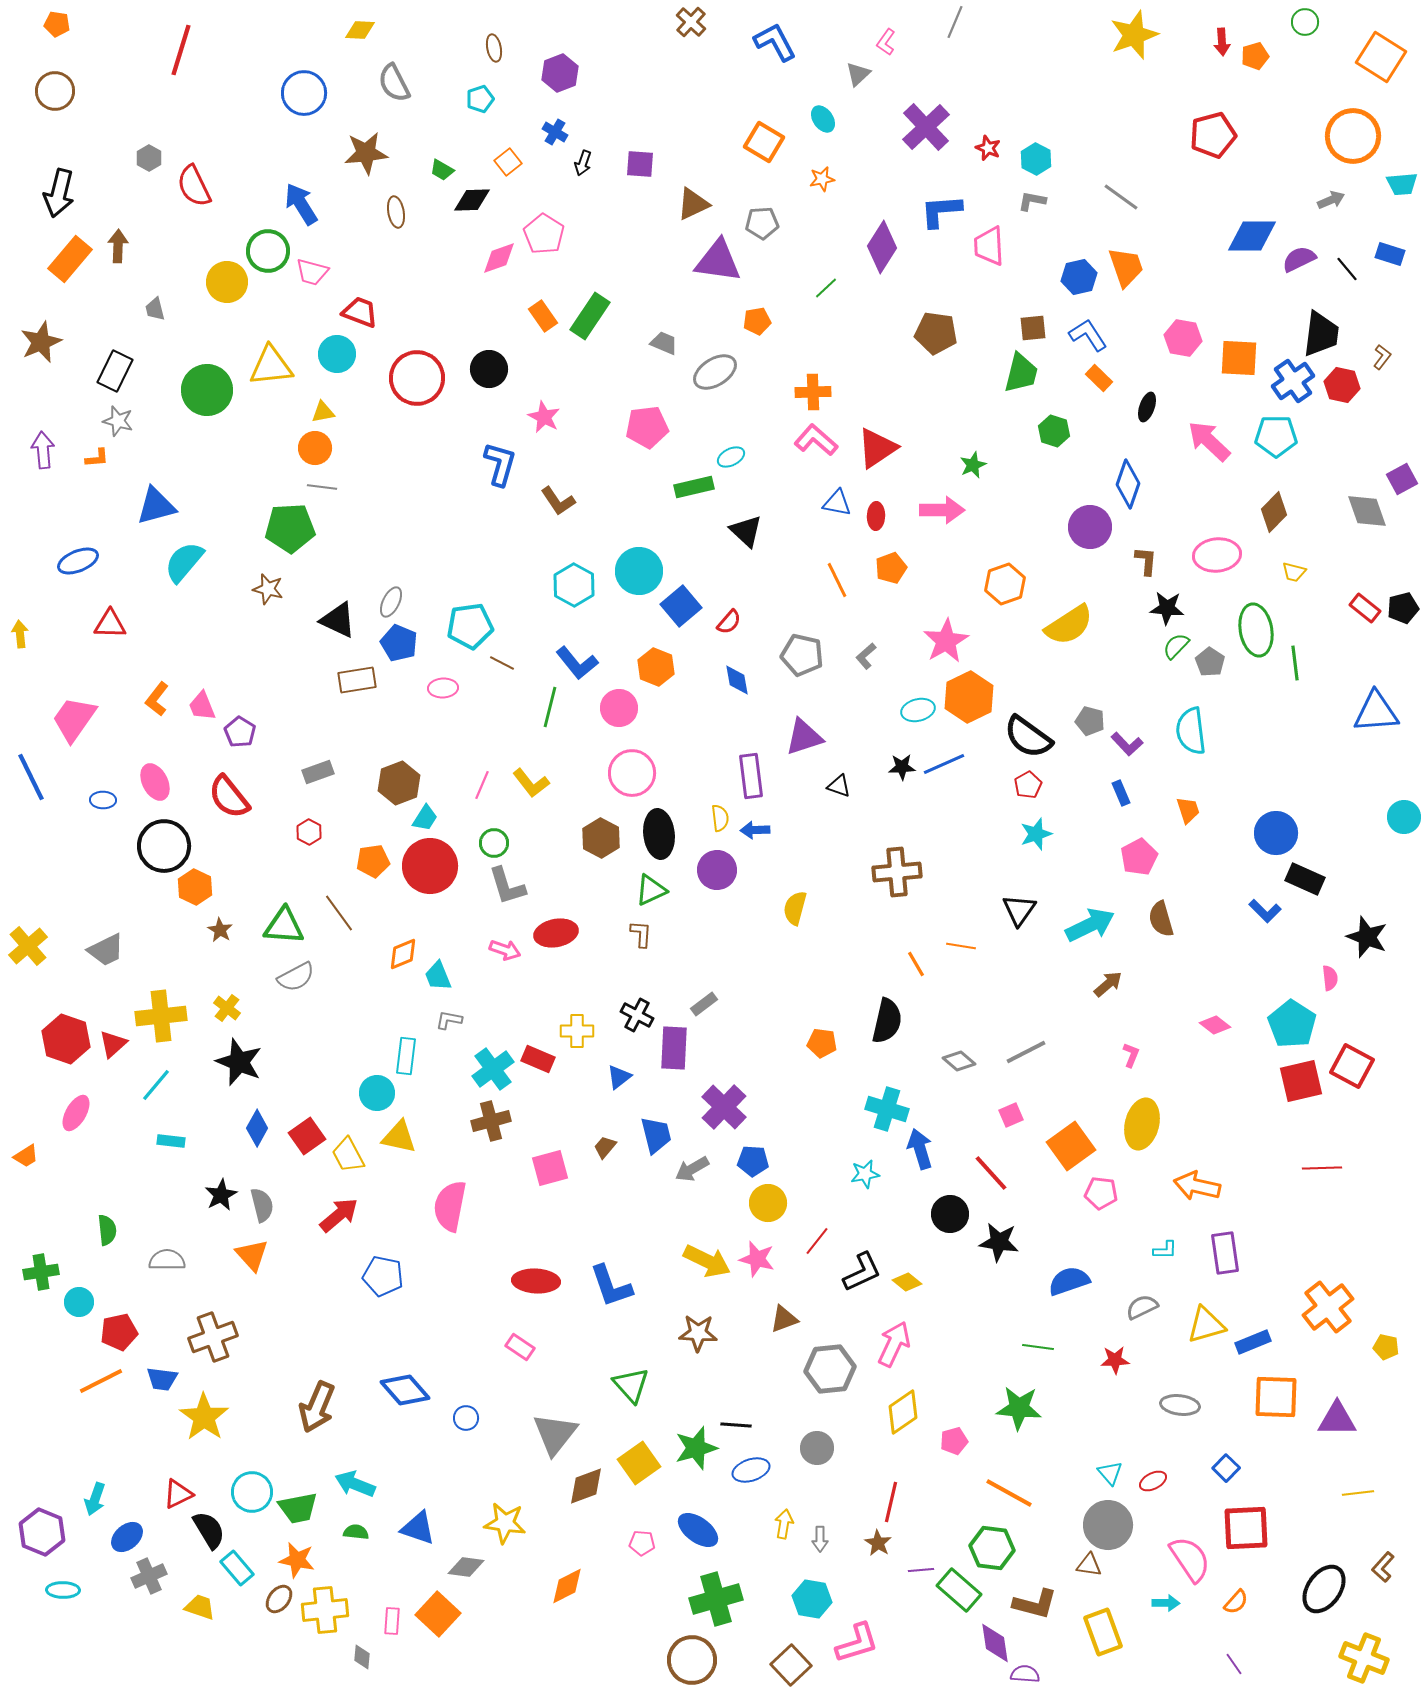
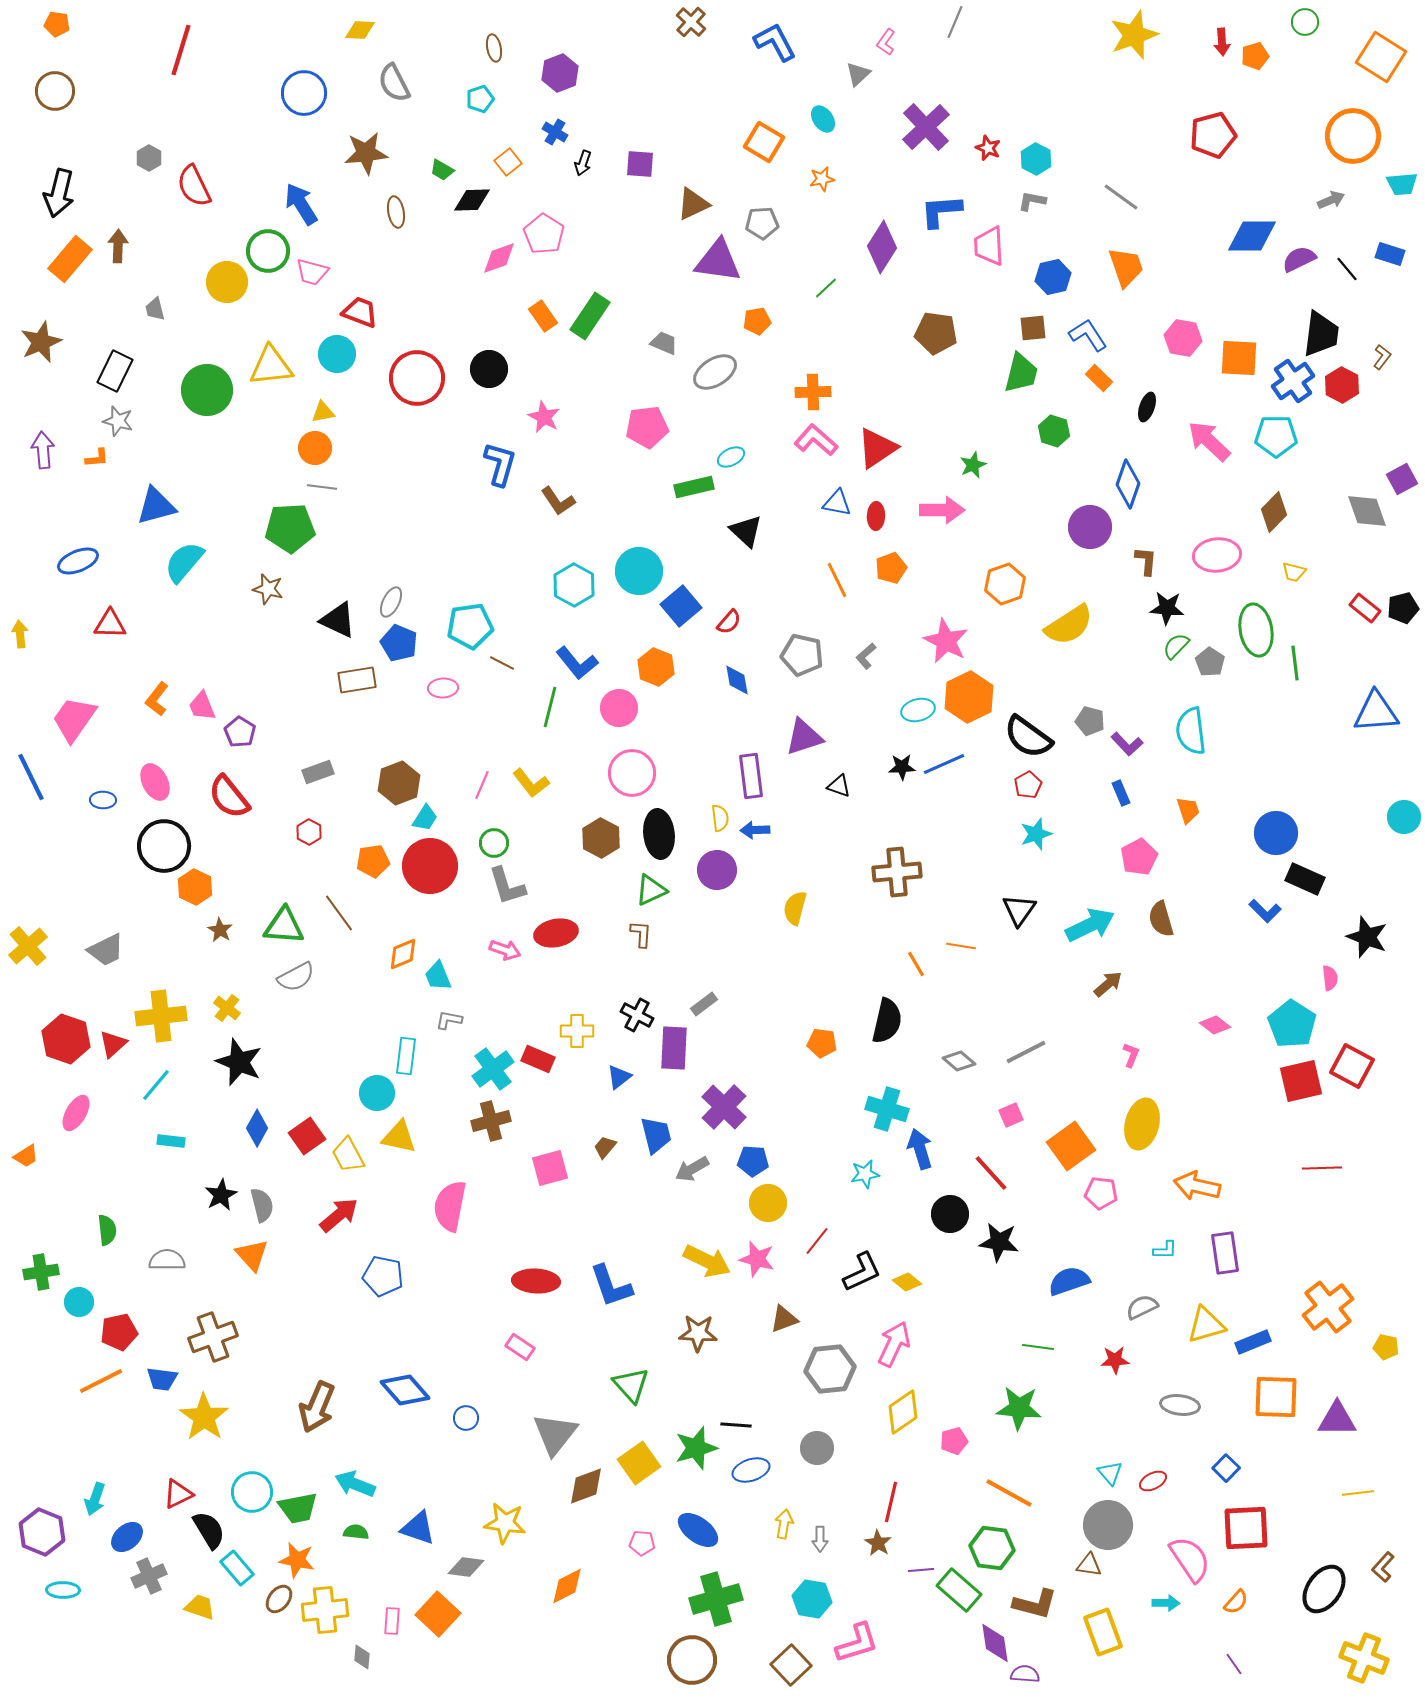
blue hexagon at (1079, 277): moved 26 px left
red hexagon at (1342, 385): rotated 16 degrees clockwise
pink star at (946, 641): rotated 15 degrees counterclockwise
